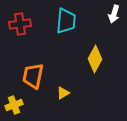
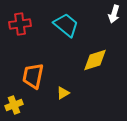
cyan trapezoid: moved 4 px down; rotated 56 degrees counterclockwise
yellow diamond: moved 1 px down; rotated 44 degrees clockwise
